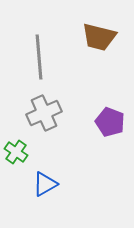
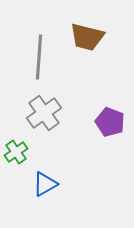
brown trapezoid: moved 12 px left
gray line: rotated 9 degrees clockwise
gray cross: rotated 12 degrees counterclockwise
green cross: rotated 20 degrees clockwise
